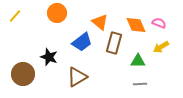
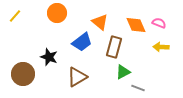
brown rectangle: moved 4 px down
yellow arrow: rotated 35 degrees clockwise
green triangle: moved 15 px left, 11 px down; rotated 28 degrees counterclockwise
gray line: moved 2 px left, 4 px down; rotated 24 degrees clockwise
